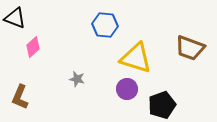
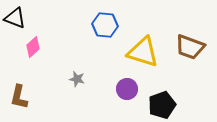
brown trapezoid: moved 1 px up
yellow triangle: moved 7 px right, 6 px up
brown L-shape: moved 1 px left; rotated 10 degrees counterclockwise
